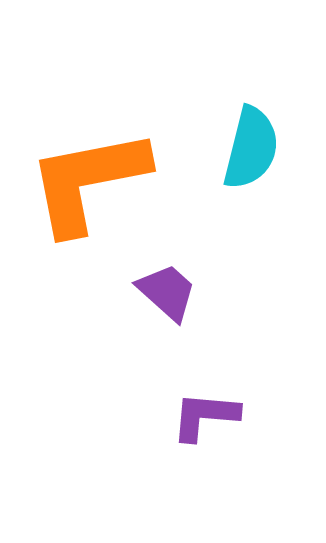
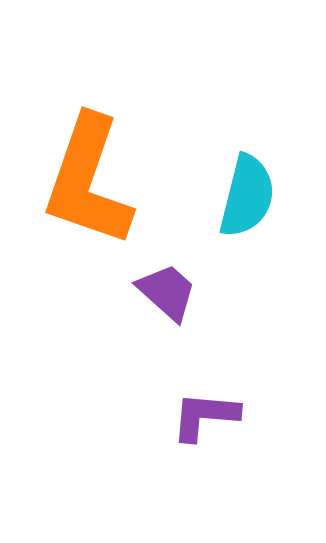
cyan semicircle: moved 4 px left, 48 px down
orange L-shape: rotated 60 degrees counterclockwise
